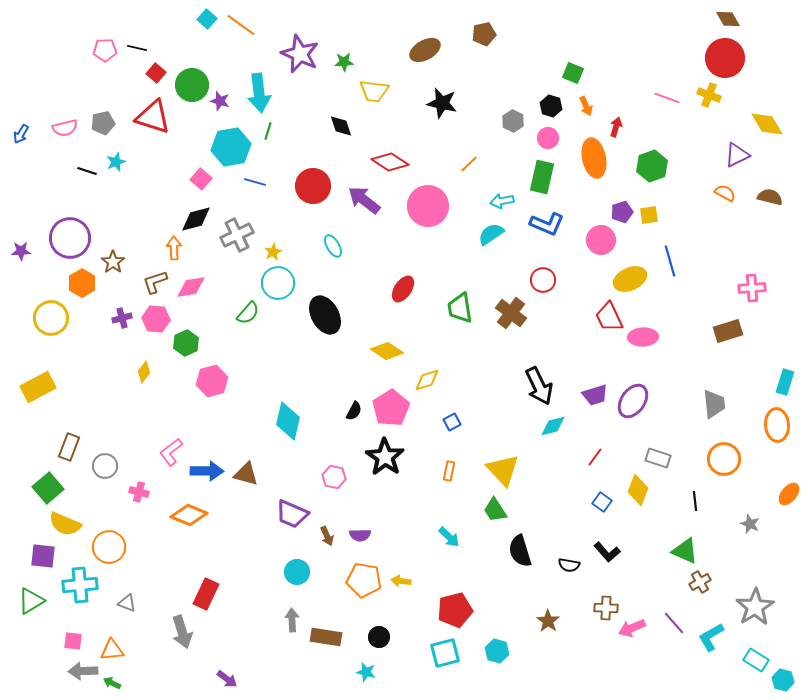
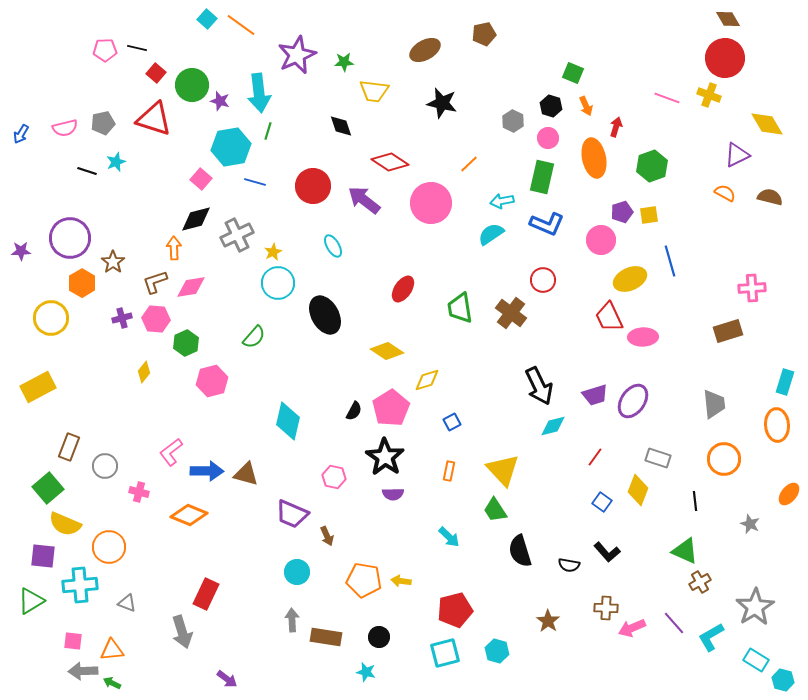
purple star at (300, 54): moved 3 px left, 1 px down; rotated 24 degrees clockwise
red triangle at (153, 117): moved 1 px right, 2 px down
pink circle at (428, 206): moved 3 px right, 3 px up
green semicircle at (248, 313): moved 6 px right, 24 px down
purple semicircle at (360, 535): moved 33 px right, 41 px up
